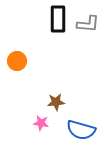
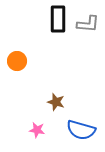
brown star: rotated 24 degrees clockwise
pink star: moved 4 px left, 7 px down
